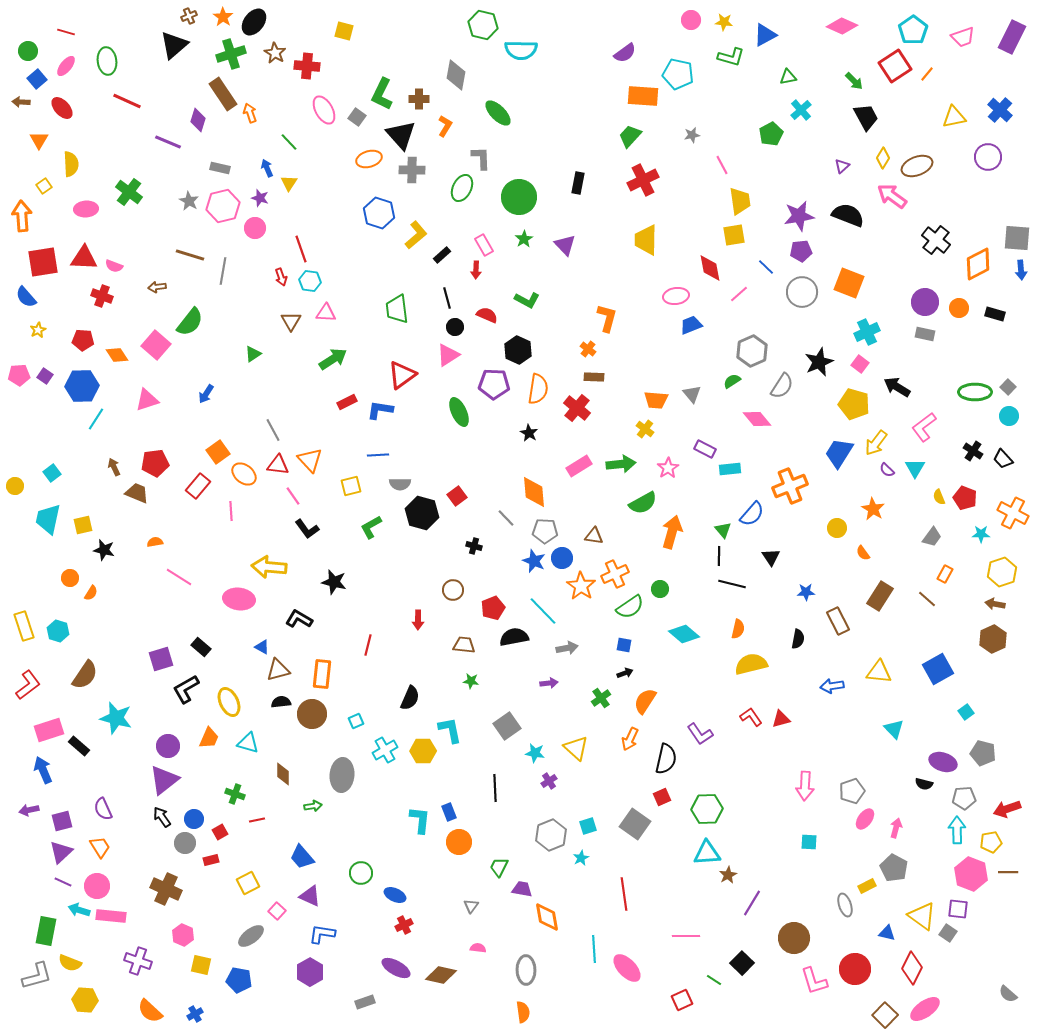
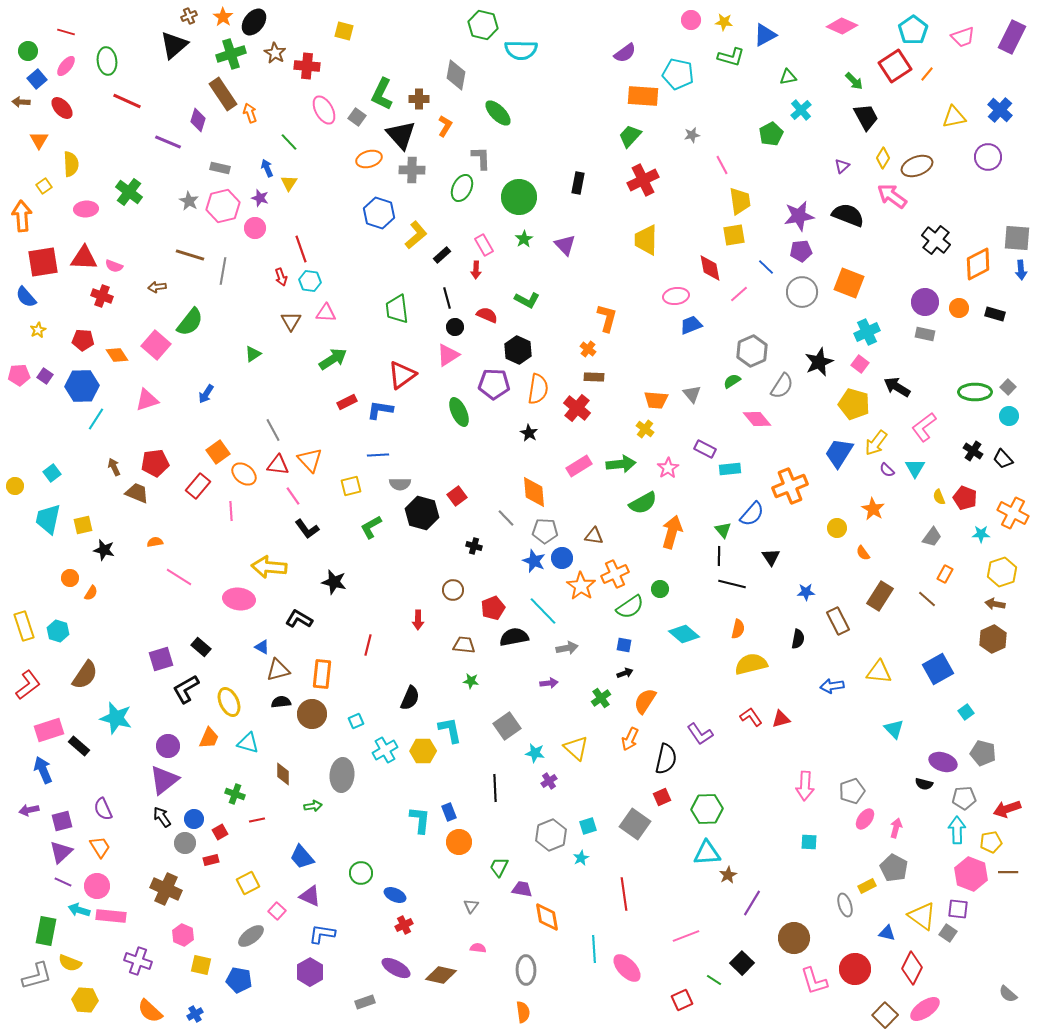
pink line at (686, 936): rotated 20 degrees counterclockwise
